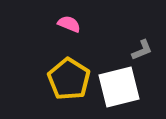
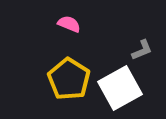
white square: moved 1 px right, 1 px down; rotated 15 degrees counterclockwise
